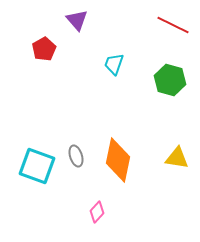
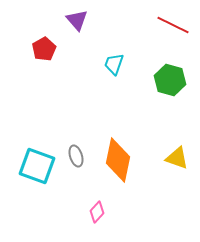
yellow triangle: rotated 10 degrees clockwise
